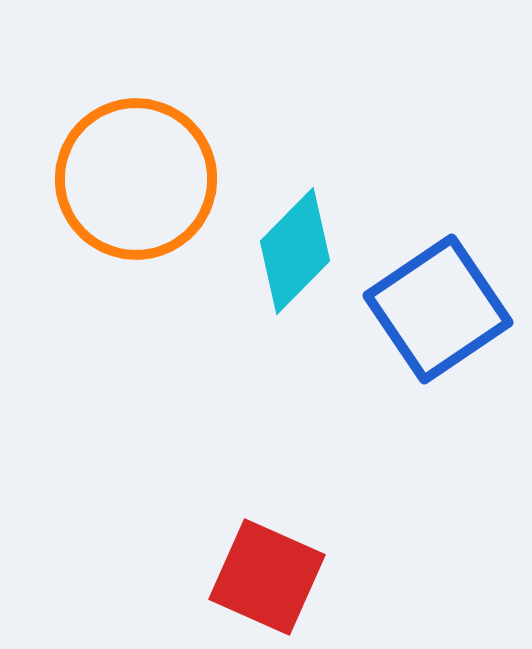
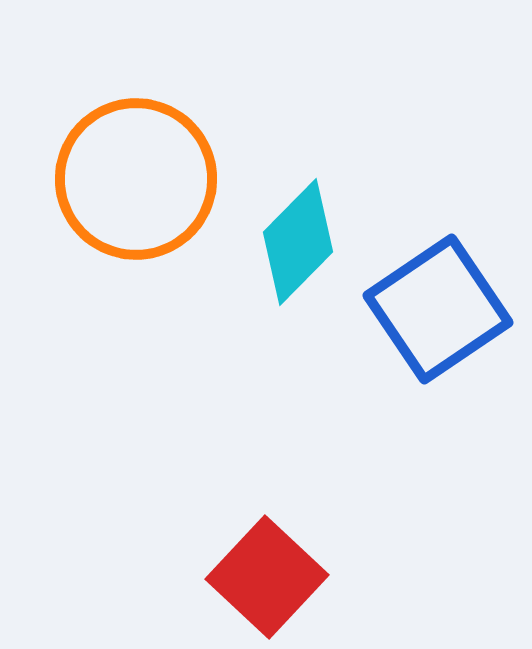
cyan diamond: moved 3 px right, 9 px up
red square: rotated 19 degrees clockwise
